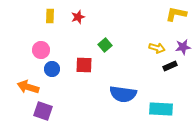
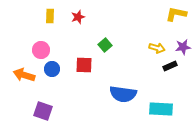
orange arrow: moved 4 px left, 12 px up
